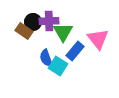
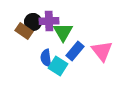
pink triangle: moved 4 px right, 12 px down
blue semicircle: rotated 12 degrees clockwise
